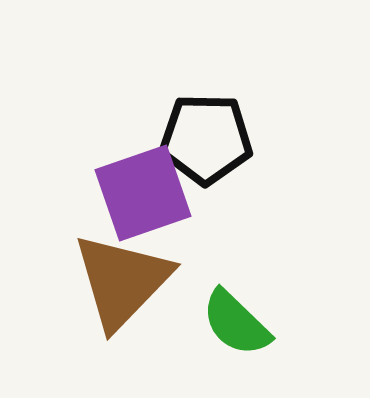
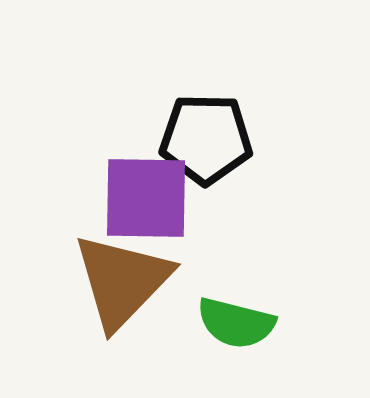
purple square: moved 3 px right, 5 px down; rotated 20 degrees clockwise
green semicircle: rotated 30 degrees counterclockwise
